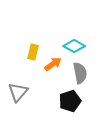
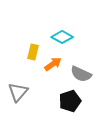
cyan diamond: moved 12 px left, 9 px up
gray semicircle: moved 1 px right, 1 px down; rotated 125 degrees clockwise
